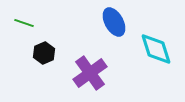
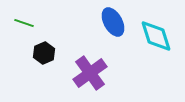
blue ellipse: moved 1 px left
cyan diamond: moved 13 px up
